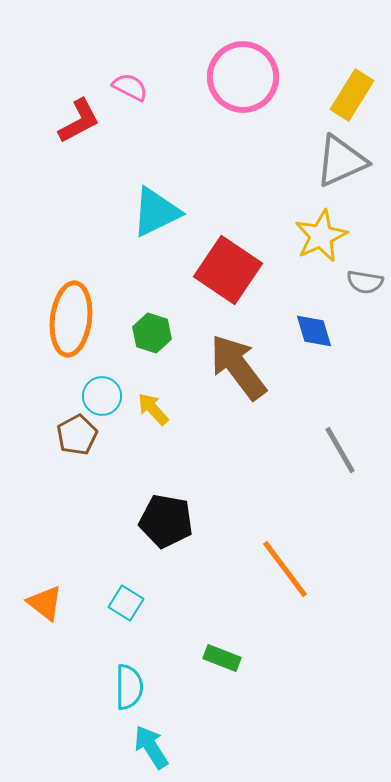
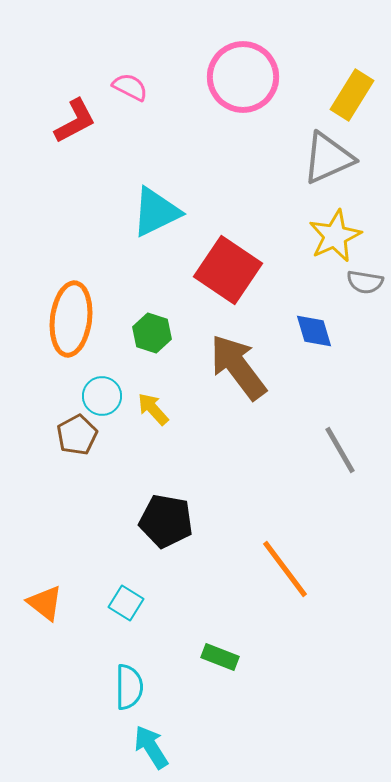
red L-shape: moved 4 px left
gray triangle: moved 13 px left, 3 px up
yellow star: moved 14 px right
green rectangle: moved 2 px left, 1 px up
